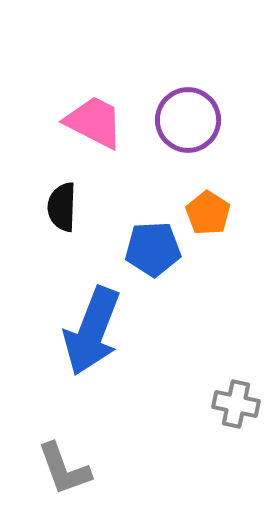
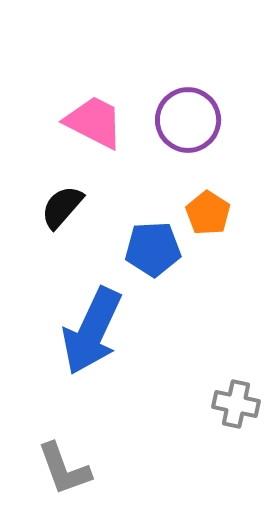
black semicircle: rotated 39 degrees clockwise
blue arrow: rotated 4 degrees clockwise
